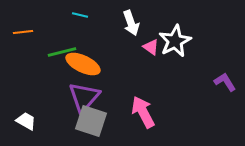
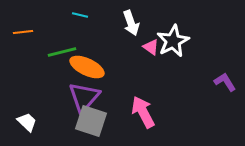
white star: moved 2 px left
orange ellipse: moved 4 px right, 3 px down
white trapezoid: moved 1 px right, 1 px down; rotated 15 degrees clockwise
